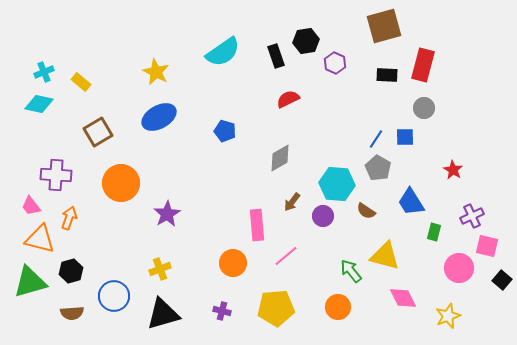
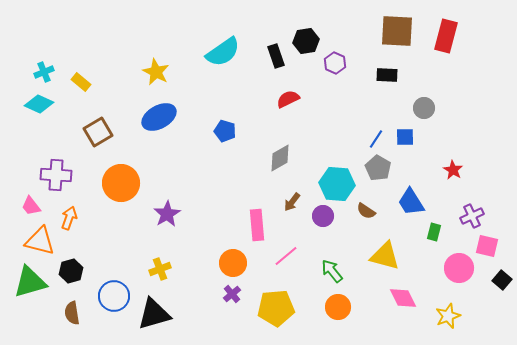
brown square at (384, 26): moved 13 px right, 5 px down; rotated 18 degrees clockwise
red rectangle at (423, 65): moved 23 px right, 29 px up
cyan diamond at (39, 104): rotated 12 degrees clockwise
orange triangle at (40, 239): moved 2 px down
green arrow at (351, 271): moved 19 px left
purple cross at (222, 311): moved 10 px right, 17 px up; rotated 36 degrees clockwise
brown semicircle at (72, 313): rotated 85 degrees clockwise
black triangle at (163, 314): moved 9 px left
